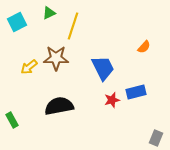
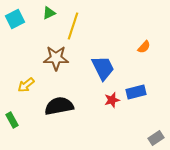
cyan square: moved 2 px left, 3 px up
yellow arrow: moved 3 px left, 18 px down
gray rectangle: rotated 35 degrees clockwise
